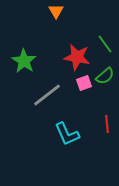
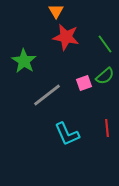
red star: moved 11 px left, 20 px up
red line: moved 4 px down
